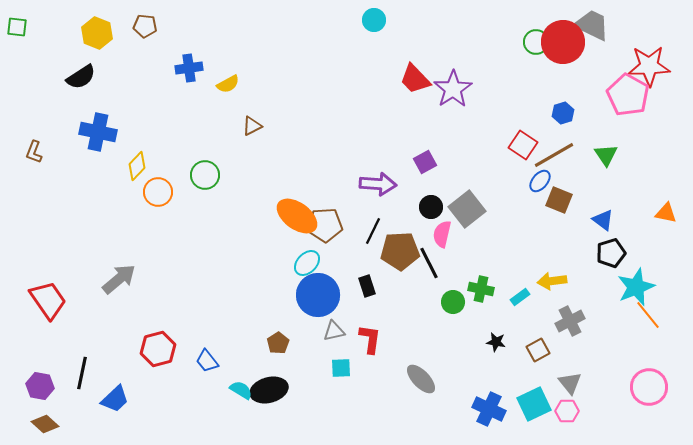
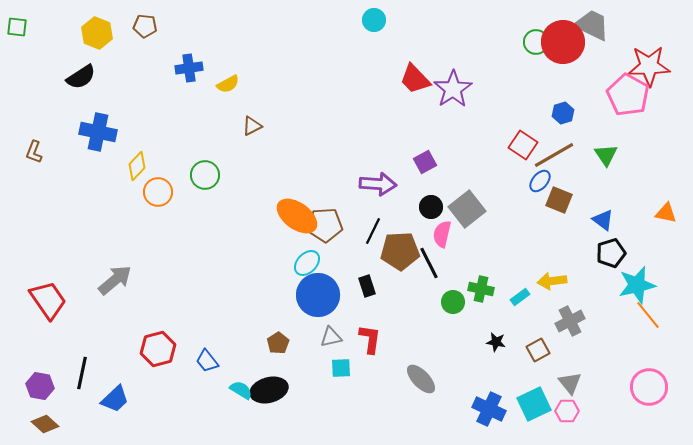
gray arrow at (119, 279): moved 4 px left, 1 px down
cyan star at (636, 287): moved 1 px right, 2 px up; rotated 9 degrees clockwise
gray triangle at (334, 331): moved 3 px left, 6 px down
